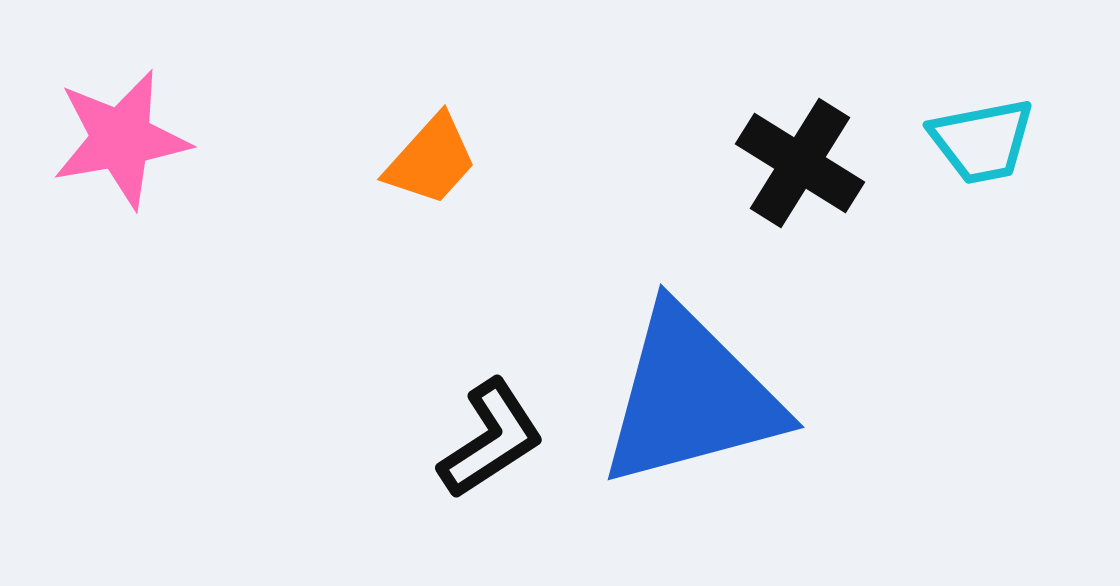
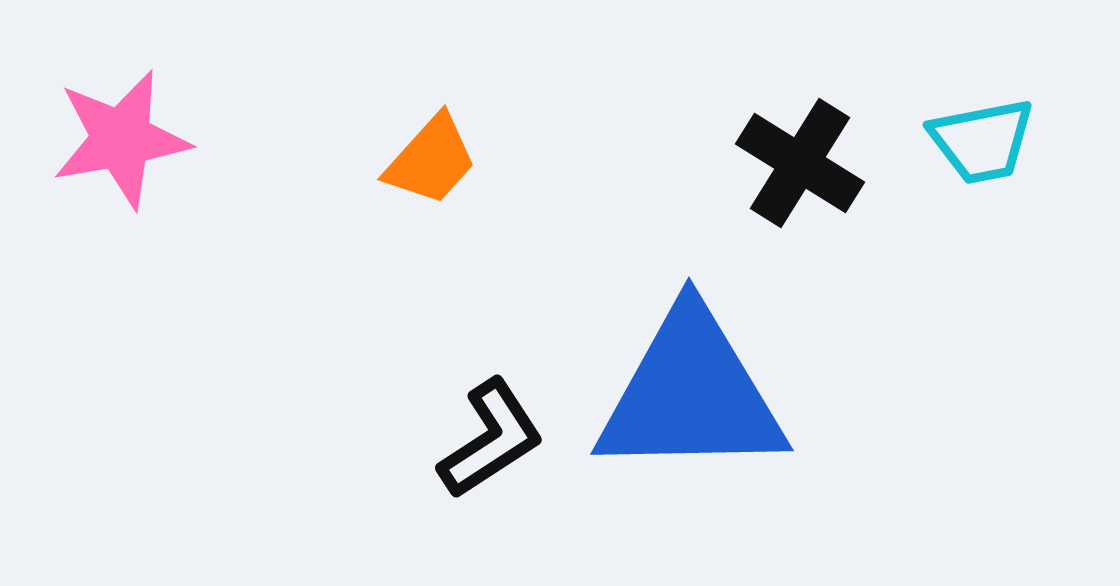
blue triangle: moved 3 px up; rotated 14 degrees clockwise
